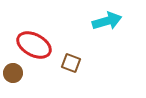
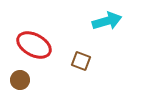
brown square: moved 10 px right, 2 px up
brown circle: moved 7 px right, 7 px down
